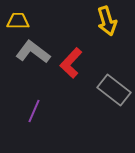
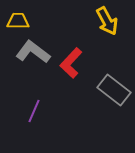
yellow arrow: rotated 12 degrees counterclockwise
